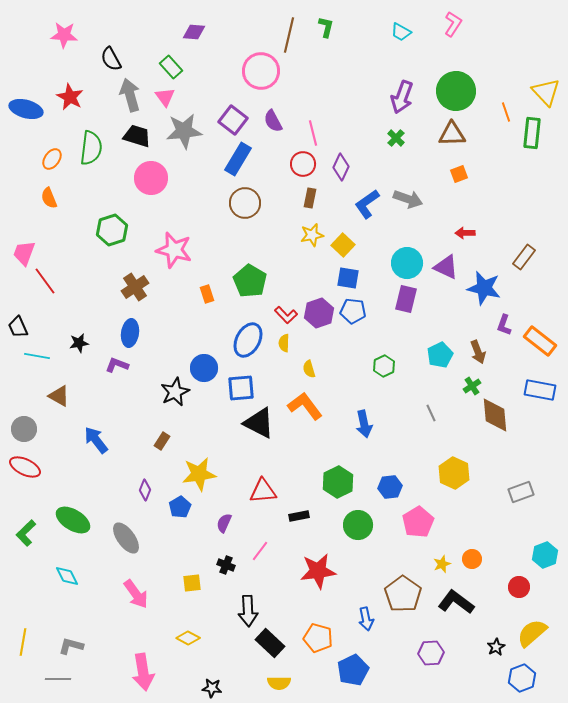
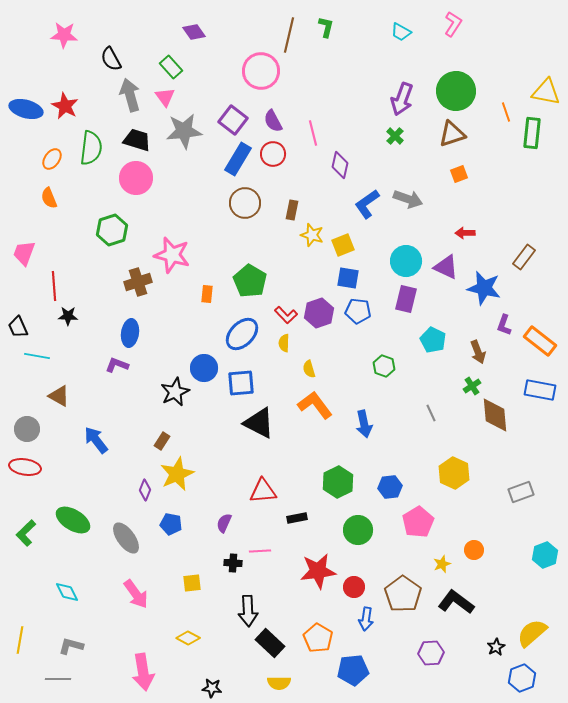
purple diamond at (194, 32): rotated 50 degrees clockwise
yellow triangle at (546, 92): rotated 36 degrees counterclockwise
red star at (70, 97): moved 5 px left, 9 px down
purple arrow at (402, 97): moved 2 px down
brown triangle at (452, 134): rotated 16 degrees counterclockwise
black trapezoid at (137, 136): moved 4 px down
green cross at (396, 138): moved 1 px left, 2 px up
red circle at (303, 164): moved 30 px left, 10 px up
purple diamond at (341, 167): moved 1 px left, 2 px up; rotated 12 degrees counterclockwise
pink circle at (151, 178): moved 15 px left
brown rectangle at (310, 198): moved 18 px left, 12 px down
yellow star at (312, 235): rotated 30 degrees clockwise
yellow square at (343, 245): rotated 25 degrees clockwise
pink star at (174, 250): moved 2 px left, 5 px down
cyan circle at (407, 263): moved 1 px left, 2 px up
red line at (45, 281): moved 9 px right, 5 px down; rotated 32 degrees clockwise
brown cross at (135, 287): moved 3 px right, 5 px up; rotated 16 degrees clockwise
orange rectangle at (207, 294): rotated 24 degrees clockwise
blue pentagon at (353, 311): moved 5 px right
blue ellipse at (248, 340): moved 6 px left, 6 px up; rotated 16 degrees clockwise
black star at (79, 343): moved 11 px left, 27 px up; rotated 12 degrees clockwise
cyan pentagon at (440, 355): moved 7 px left, 15 px up; rotated 20 degrees counterclockwise
green hexagon at (384, 366): rotated 15 degrees counterclockwise
blue square at (241, 388): moved 5 px up
orange L-shape at (305, 406): moved 10 px right, 1 px up
gray circle at (24, 429): moved 3 px right
red ellipse at (25, 467): rotated 16 degrees counterclockwise
yellow star at (199, 474): moved 22 px left; rotated 16 degrees counterclockwise
blue pentagon at (180, 507): moved 9 px left, 17 px down; rotated 30 degrees counterclockwise
black rectangle at (299, 516): moved 2 px left, 2 px down
green circle at (358, 525): moved 5 px down
pink line at (260, 551): rotated 50 degrees clockwise
orange circle at (472, 559): moved 2 px right, 9 px up
black cross at (226, 565): moved 7 px right, 2 px up; rotated 18 degrees counterclockwise
cyan diamond at (67, 576): moved 16 px down
red circle at (519, 587): moved 165 px left
blue arrow at (366, 619): rotated 20 degrees clockwise
orange pentagon at (318, 638): rotated 16 degrees clockwise
yellow line at (23, 642): moved 3 px left, 2 px up
blue pentagon at (353, 670): rotated 20 degrees clockwise
